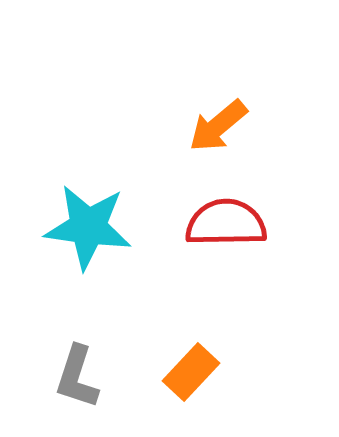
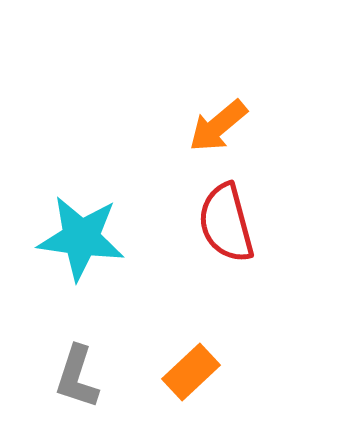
red semicircle: rotated 104 degrees counterclockwise
cyan star: moved 7 px left, 11 px down
orange rectangle: rotated 4 degrees clockwise
